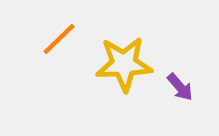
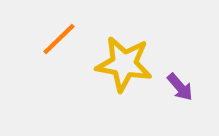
yellow star: rotated 12 degrees clockwise
